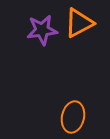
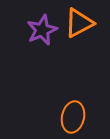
purple star: rotated 16 degrees counterclockwise
